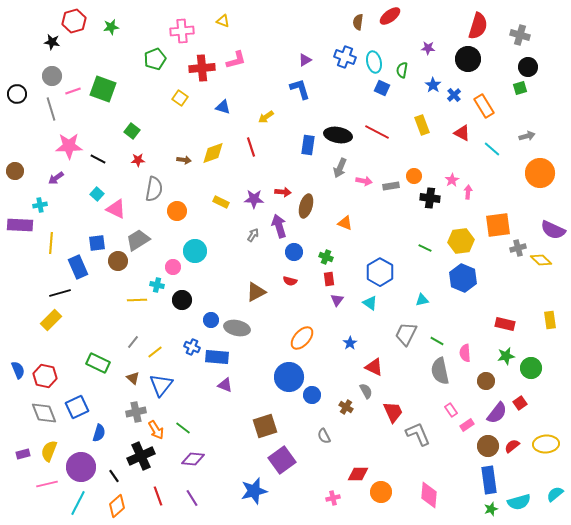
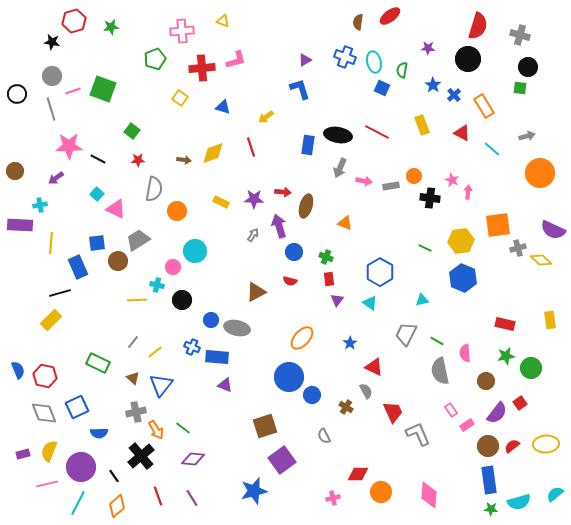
green square at (520, 88): rotated 24 degrees clockwise
pink star at (452, 180): rotated 16 degrees counterclockwise
blue semicircle at (99, 433): rotated 72 degrees clockwise
black cross at (141, 456): rotated 16 degrees counterclockwise
green star at (491, 509): rotated 24 degrees clockwise
